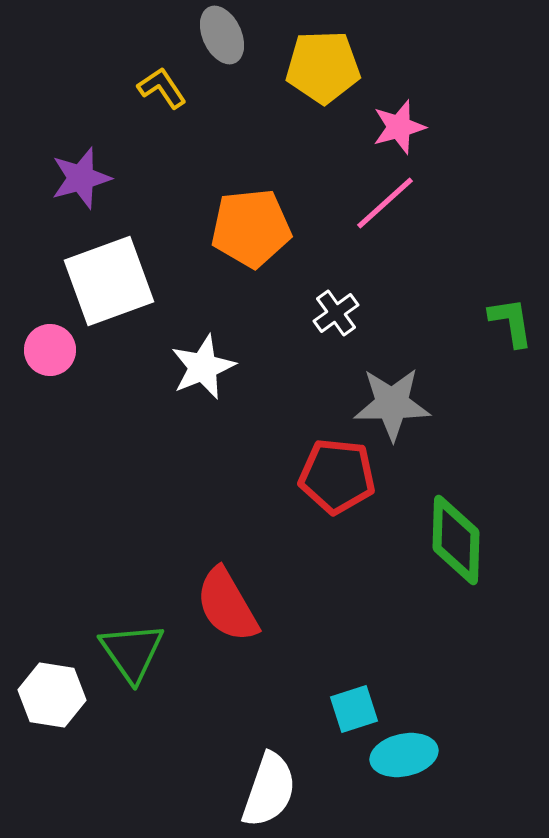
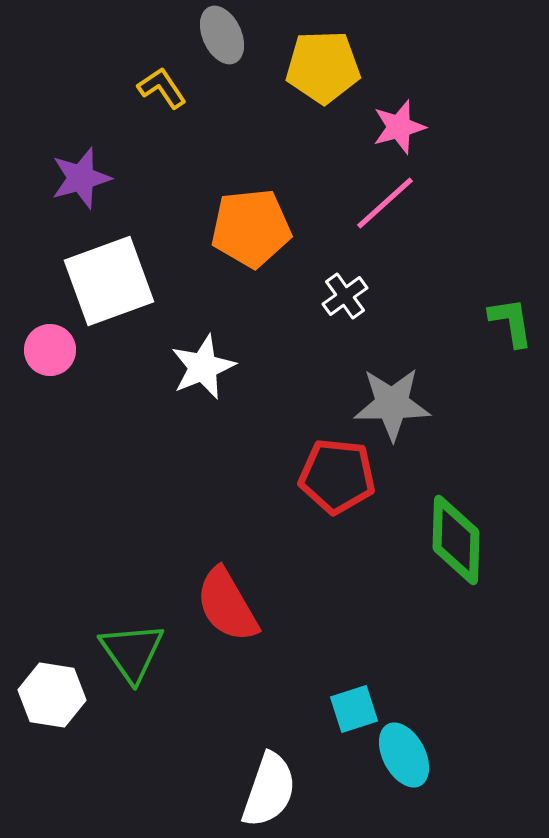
white cross: moved 9 px right, 17 px up
cyan ellipse: rotated 74 degrees clockwise
